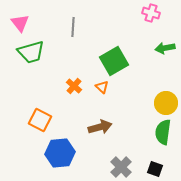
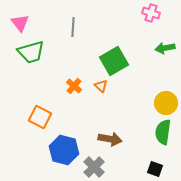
orange triangle: moved 1 px left, 1 px up
orange square: moved 3 px up
brown arrow: moved 10 px right, 12 px down; rotated 25 degrees clockwise
blue hexagon: moved 4 px right, 3 px up; rotated 20 degrees clockwise
gray cross: moved 27 px left
